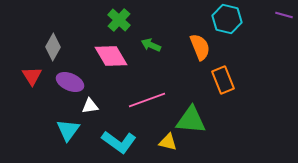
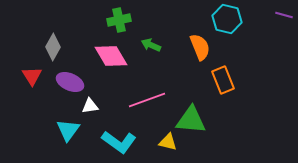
green cross: rotated 35 degrees clockwise
